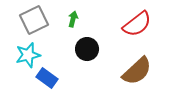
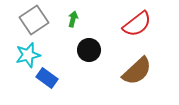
gray square: rotated 8 degrees counterclockwise
black circle: moved 2 px right, 1 px down
